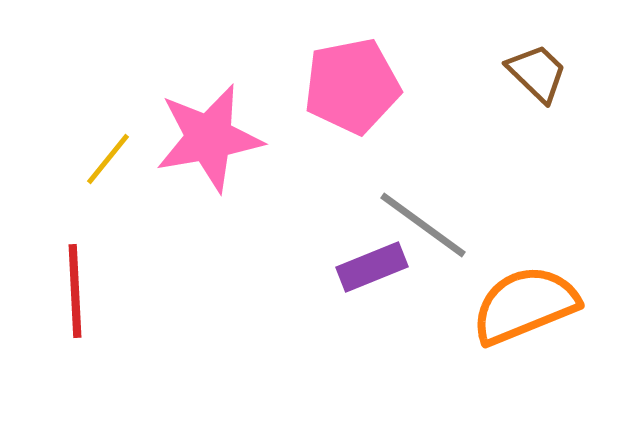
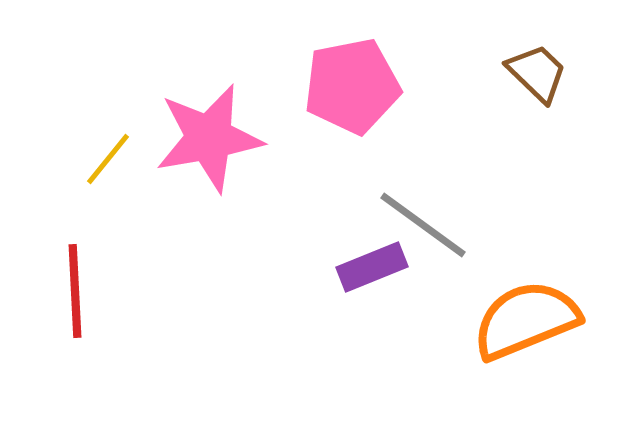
orange semicircle: moved 1 px right, 15 px down
